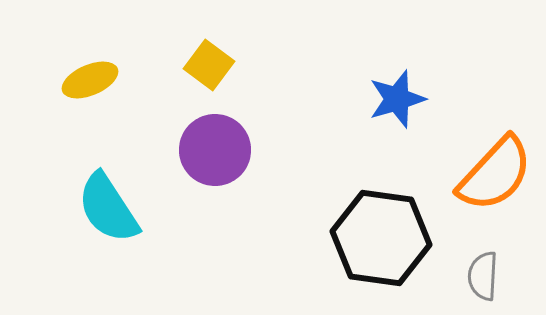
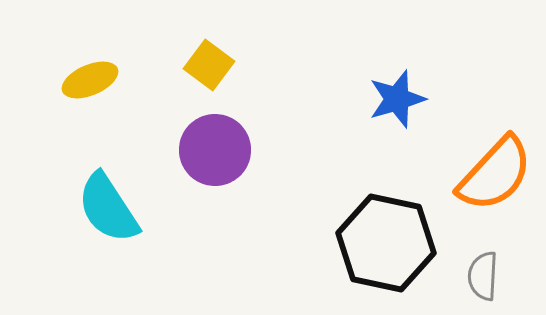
black hexagon: moved 5 px right, 5 px down; rotated 4 degrees clockwise
